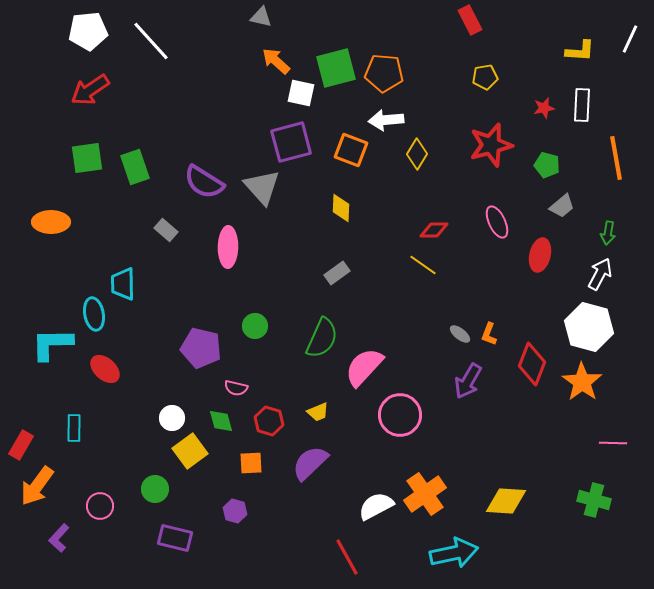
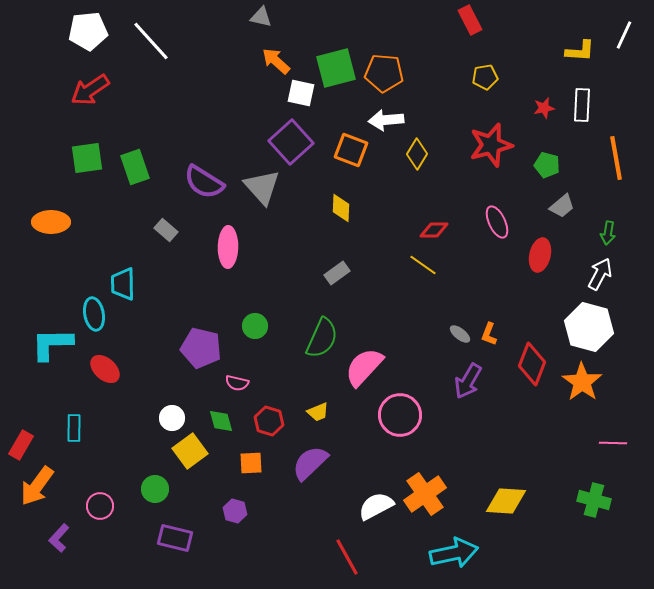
white line at (630, 39): moved 6 px left, 4 px up
purple square at (291, 142): rotated 27 degrees counterclockwise
pink semicircle at (236, 388): moved 1 px right, 5 px up
